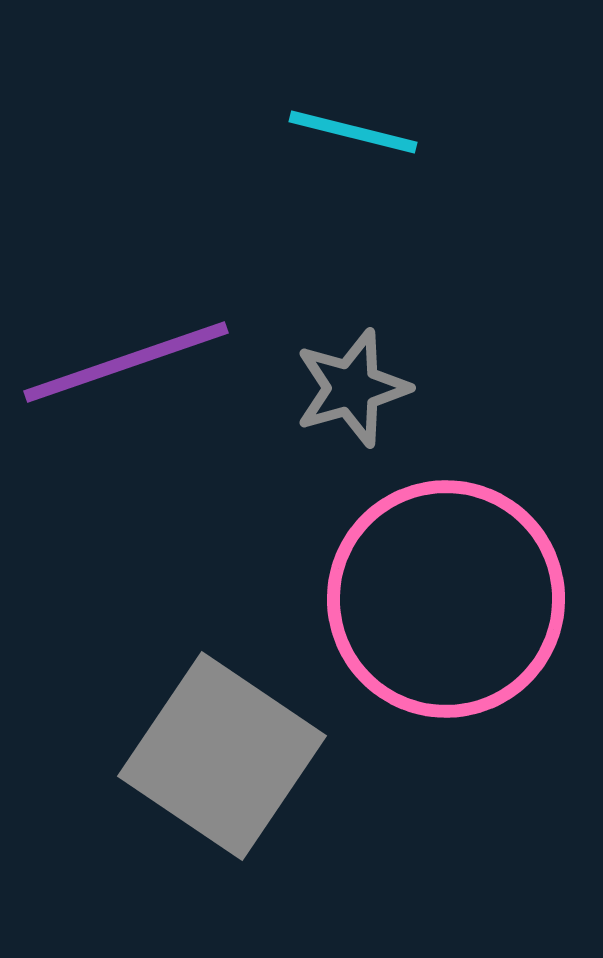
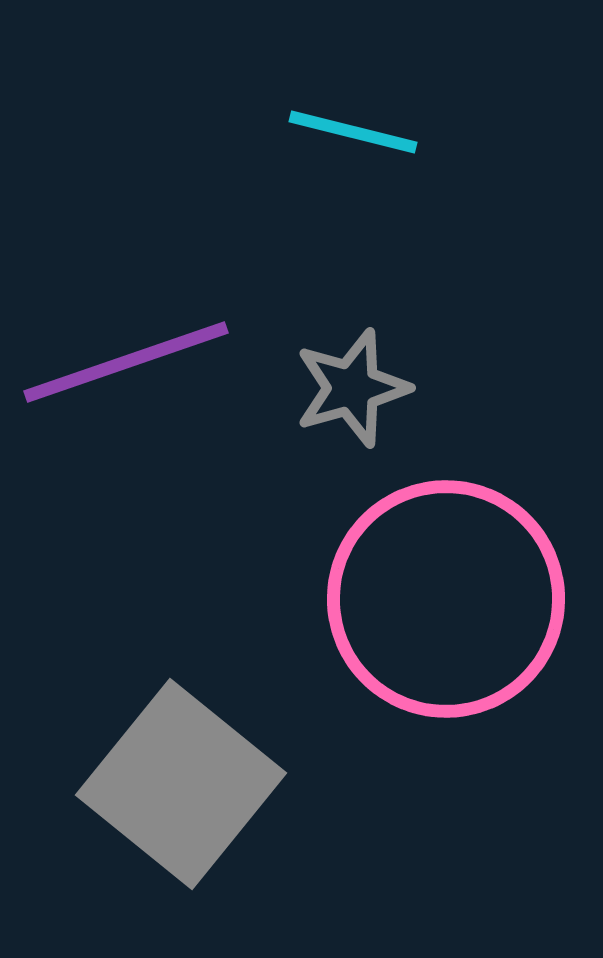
gray square: moved 41 px left, 28 px down; rotated 5 degrees clockwise
